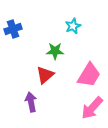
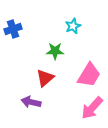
red triangle: moved 3 px down
purple arrow: rotated 66 degrees counterclockwise
